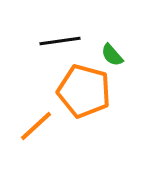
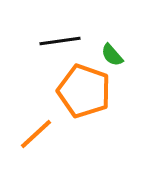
orange pentagon: rotated 4 degrees clockwise
orange line: moved 8 px down
